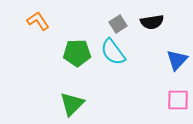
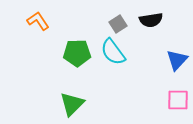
black semicircle: moved 1 px left, 2 px up
